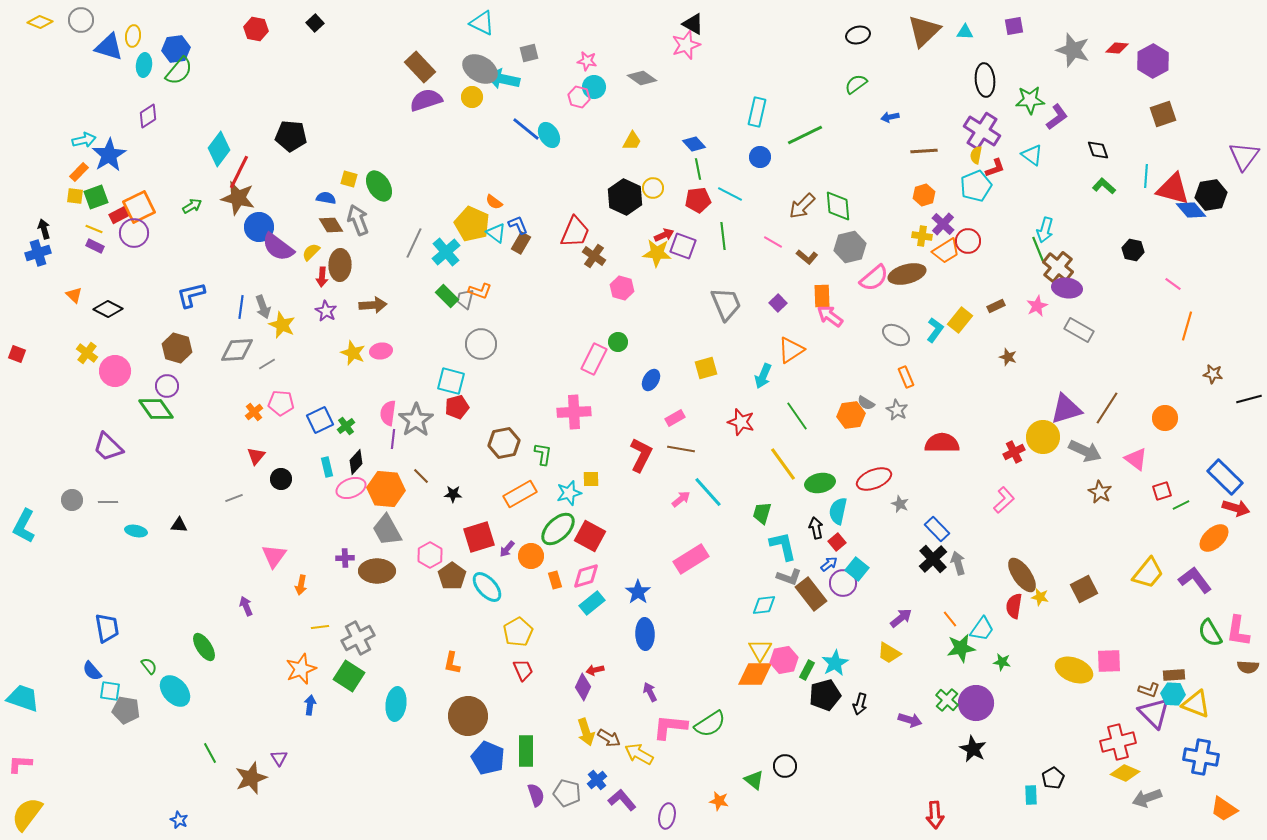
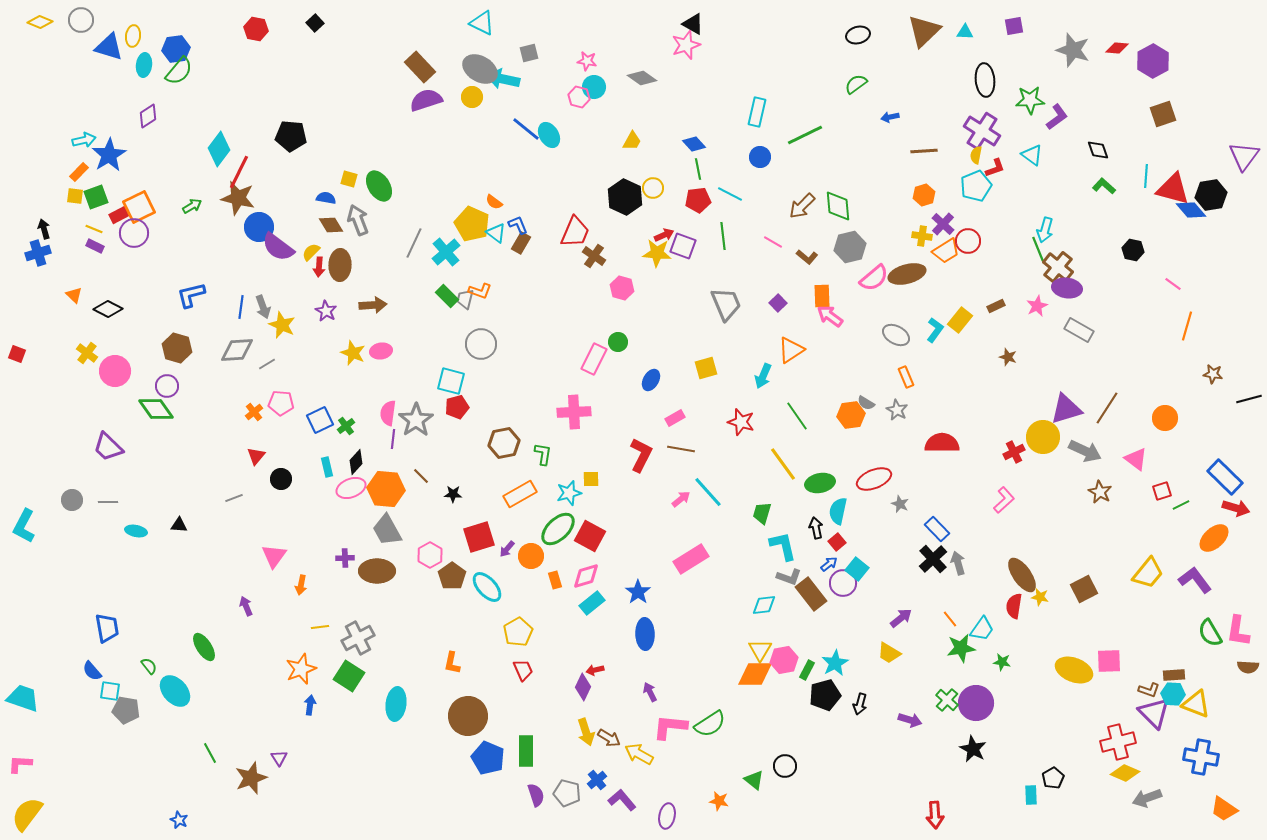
red arrow at (322, 277): moved 3 px left, 10 px up
